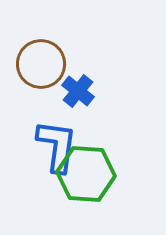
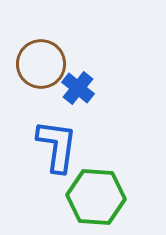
blue cross: moved 3 px up
green hexagon: moved 10 px right, 23 px down
